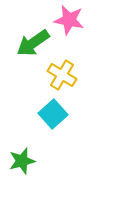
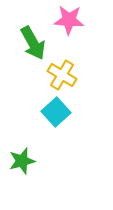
pink star: rotated 8 degrees counterclockwise
green arrow: rotated 84 degrees counterclockwise
cyan square: moved 3 px right, 2 px up
